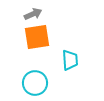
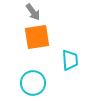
gray arrow: moved 2 px up; rotated 78 degrees clockwise
cyan circle: moved 2 px left
